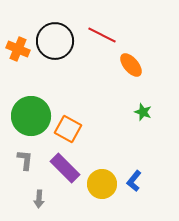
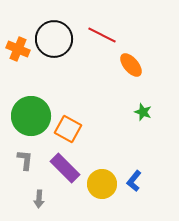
black circle: moved 1 px left, 2 px up
